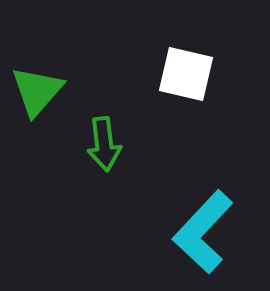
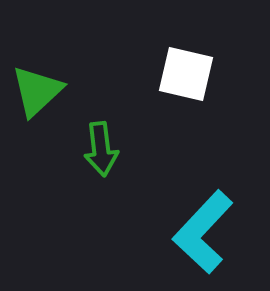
green triangle: rotated 6 degrees clockwise
green arrow: moved 3 px left, 5 px down
